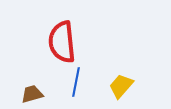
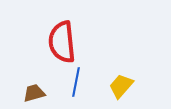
brown trapezoid: moved 2 px right, 1 px up
